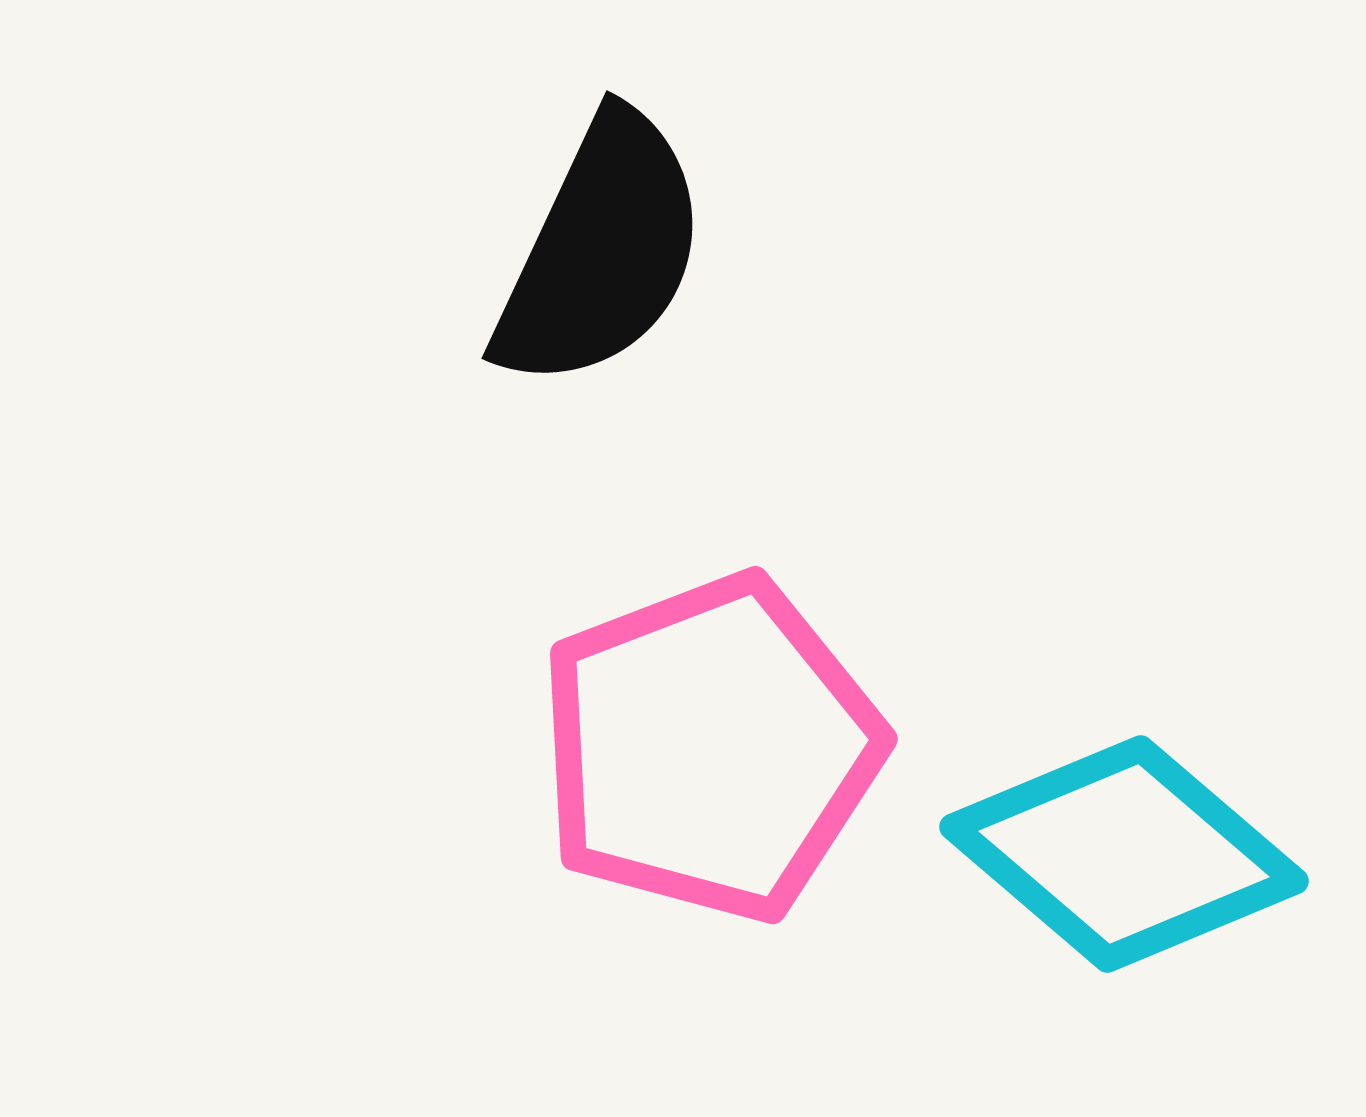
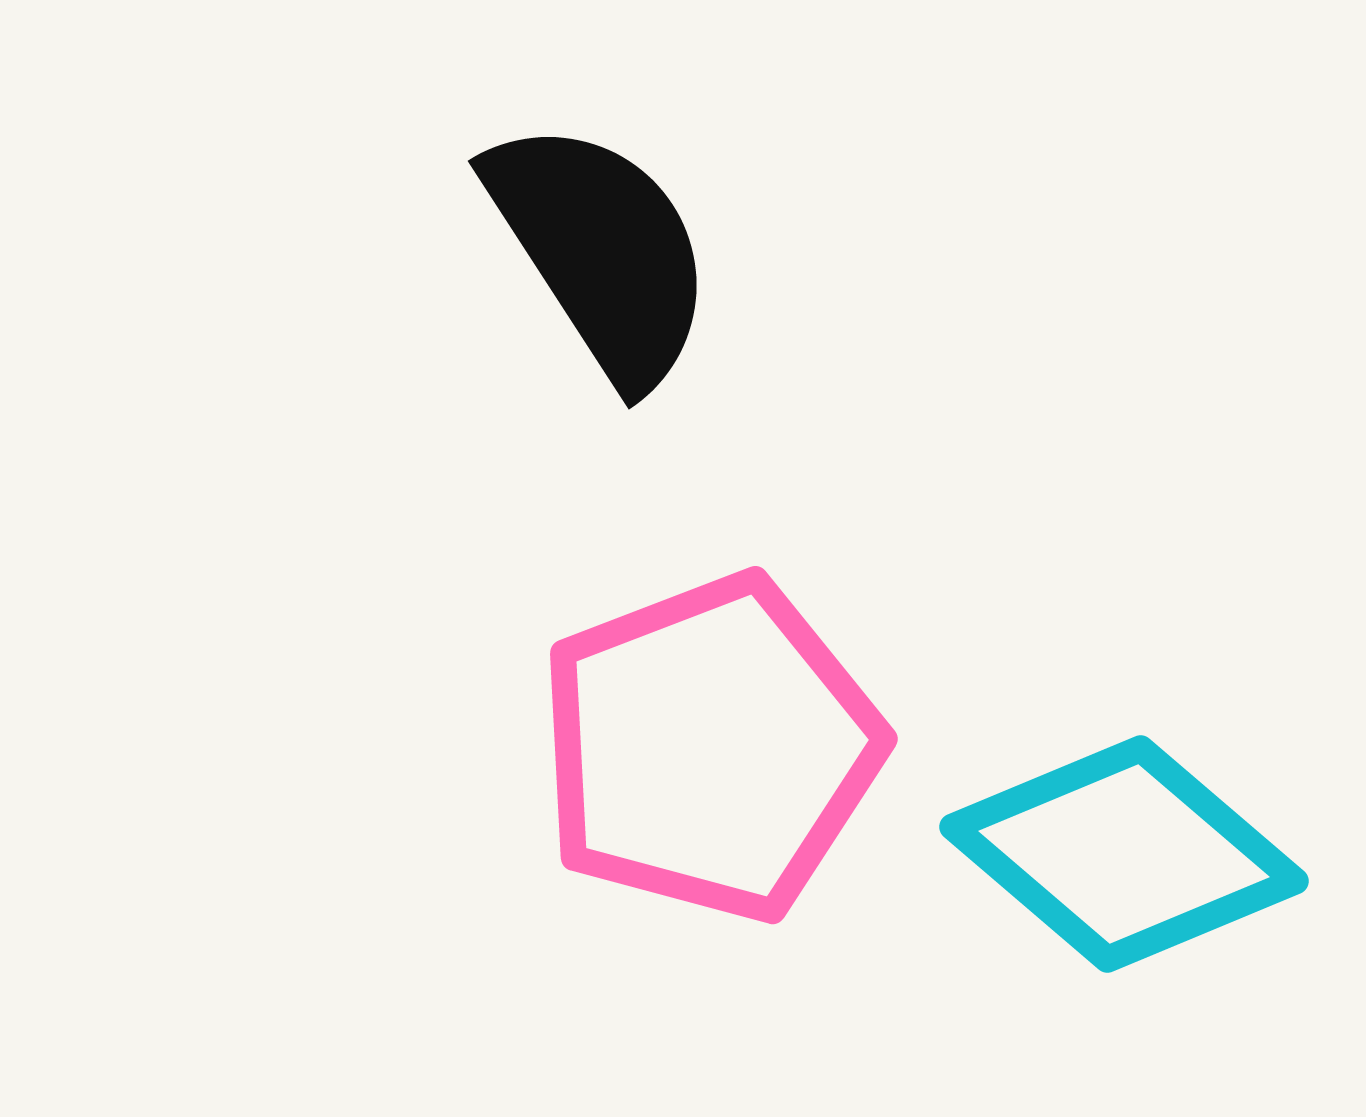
black semicircle: rotated 58 degrees counterclockwise
